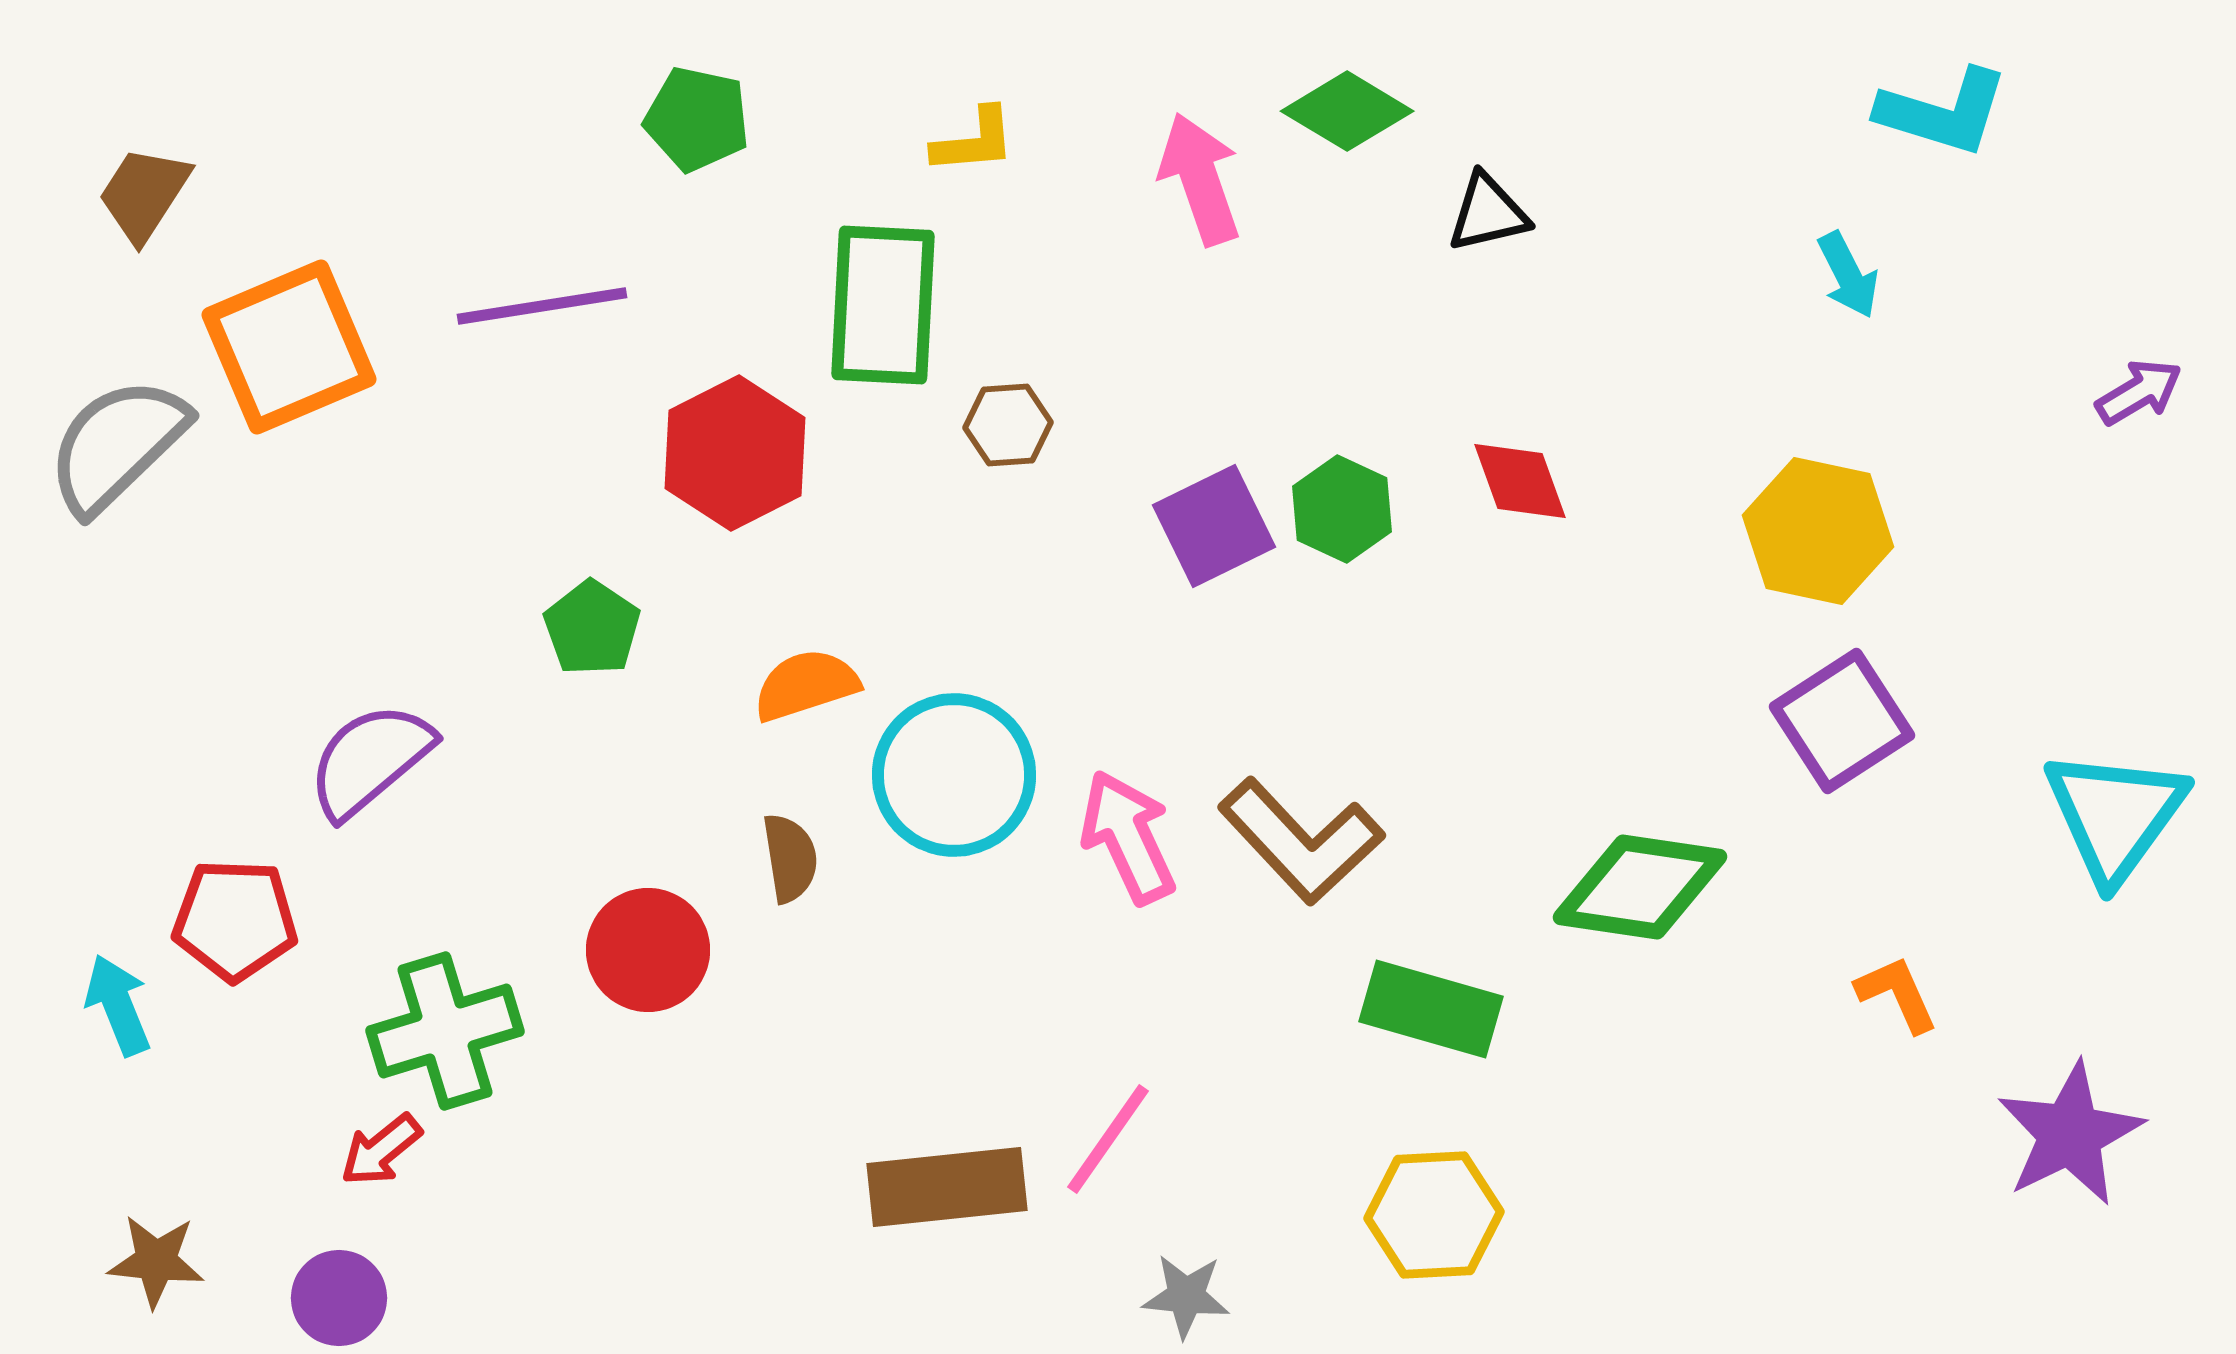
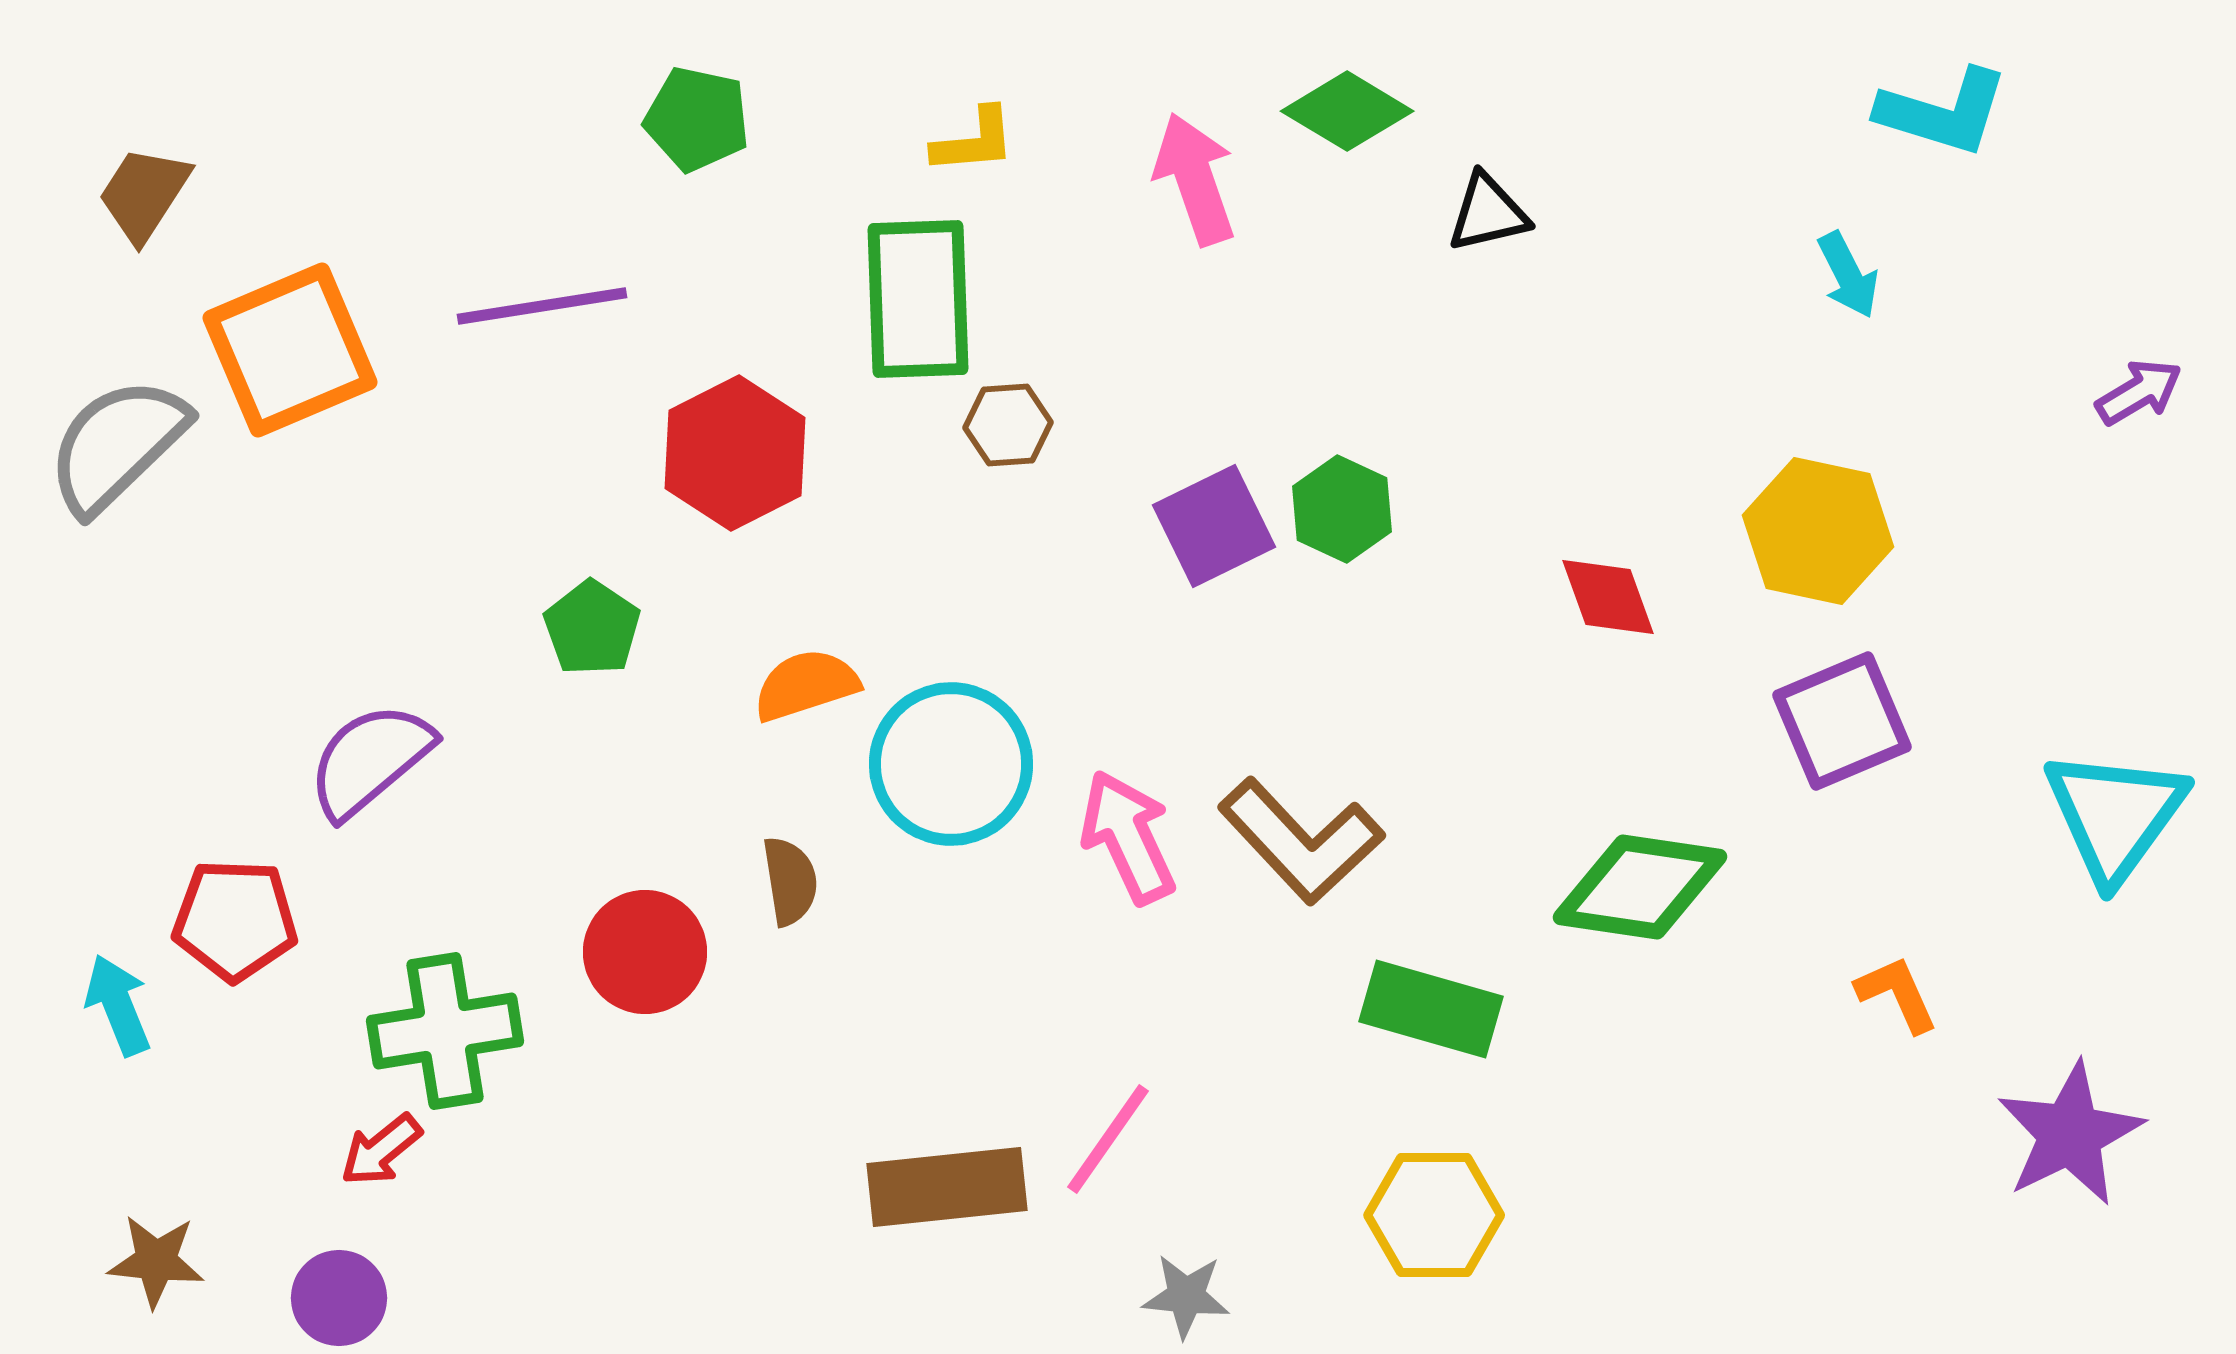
pink arrow at (1200, 179): moved 5 px left
green rectangle at (883, 305): moved 35 px right, 6 px up; rotated 5 degrees counterclockwise
orange square at (289, 347): moved 1 px right, 3 px down
red diamond at (1520, 481): moved 88 px right, 116 px down
purple square at (1842, 721): rotated 10 degrees clockwise
cyan circle at (954, 775): moved 3 px left, 11 px up
brown semicircle at (790, 858): moved 23 px down
red circle at (648, 950): moved 3 px left, 2 px down
green cross at (445, 1031): rotated 8 degrees clockwise
yellow hexagon at (1434, 1215): rotated 3 degrees clockwise
